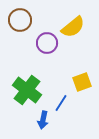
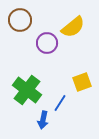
blue line: moved 1 px left
